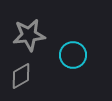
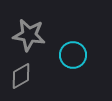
gray star: rotated 16 degrees clockwise
